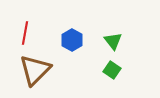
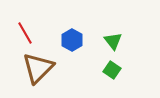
red line: rotated 40 degrees counterclockwise
brown triangle: moved 3 px right, 2 px up
